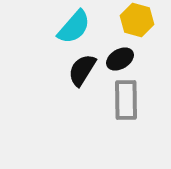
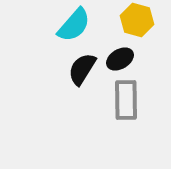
cyan semicircle: moved 2 px up
black semicircle: moved 1 px up
